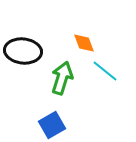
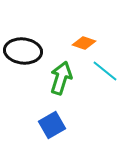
orange diamond: rotated 50 degrees counterclockwise
green arrow: moved 1 px left
